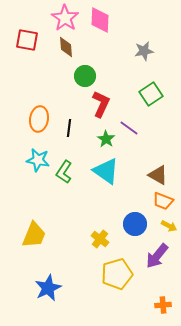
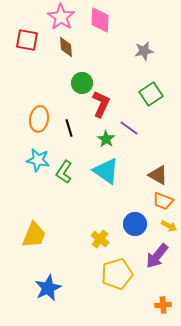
pink star: moved 4 px left, 1 px up
green circle: moved 3 px left, 7 px down
black line: rotated 24 degrees counterclockwise
